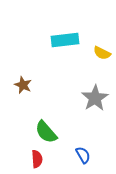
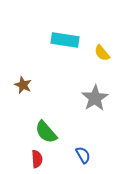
cyan rectangle: rotated 16 degrees clockwise
yellow semicircle: rotated 24 degrees clockwise
